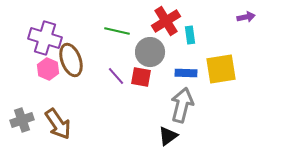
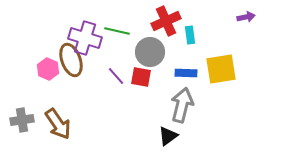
red cross: rotated 8 degrees clockwise
purple cross: moved 40 px right
gray cross: rotated 10 degrees clockwise
